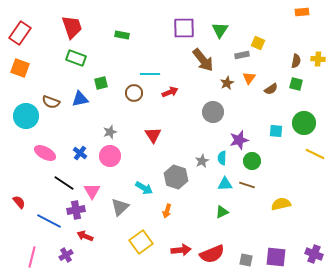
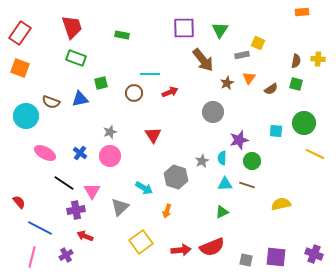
blue line at (49, 221): moved 9 px left, 7 px down
red semicircle at (212, 254): moved 7 px up
